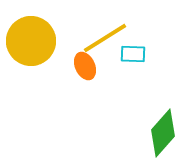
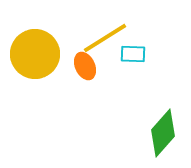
yellow circle: moved 4 px right, 13 px down
